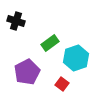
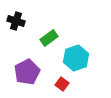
green rectangle: moved 1 px left, 5 px up
